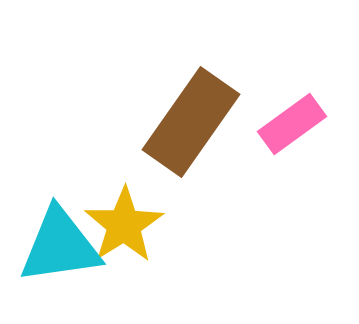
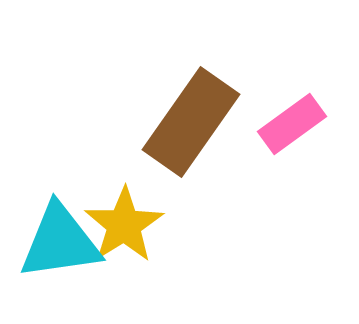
cyan triangle: moved 4 px up
